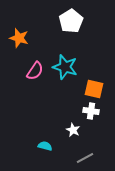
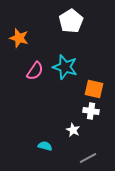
gray line: moved 3 px right
